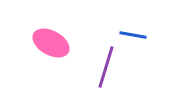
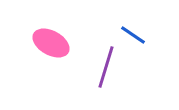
blue line: rotated 24 degrees clockwise
